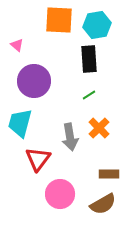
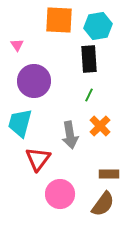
cyan hexagon: moved 1 px right, 1 px down
pink triangle: rotated 16 degrees clockwise
green line: rotated 32 degrees counterclockwise
orange cross: moved 1 px right, 2 px up
gray arrow: moved 2 px up
brown semicircle: rotated 24 degrees counterclockwise
